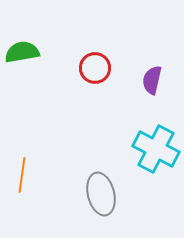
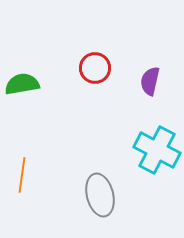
green semicircle: moved 32 px down
purple semicircle: moved 2 px left, 1 px down
cyan cross: moved 1 px right, 1 px down
gray ellipse: moved 1 px left, 1 px down
